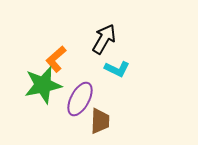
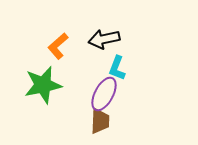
black arrow: rotated 132 degrees counterclockwise
orange L-shape: moved 2 px right, 13 px up
cyan L-shape: moved 1 px up; rotated 85 degrees clockwise
purple ellipse: moved 24 px right, 5 px up
